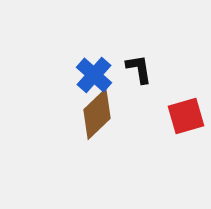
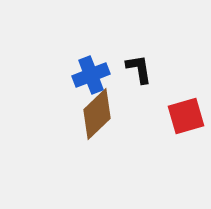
blue cross: moved 3 px left; rotated 27 degrees clockwise
